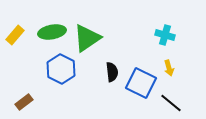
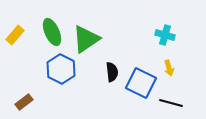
green ellipse: rotated 76 degrees clockwise
green triangle: moved 1 px left, 1 px down
black line: rotated 25 degrees counterclockwise
